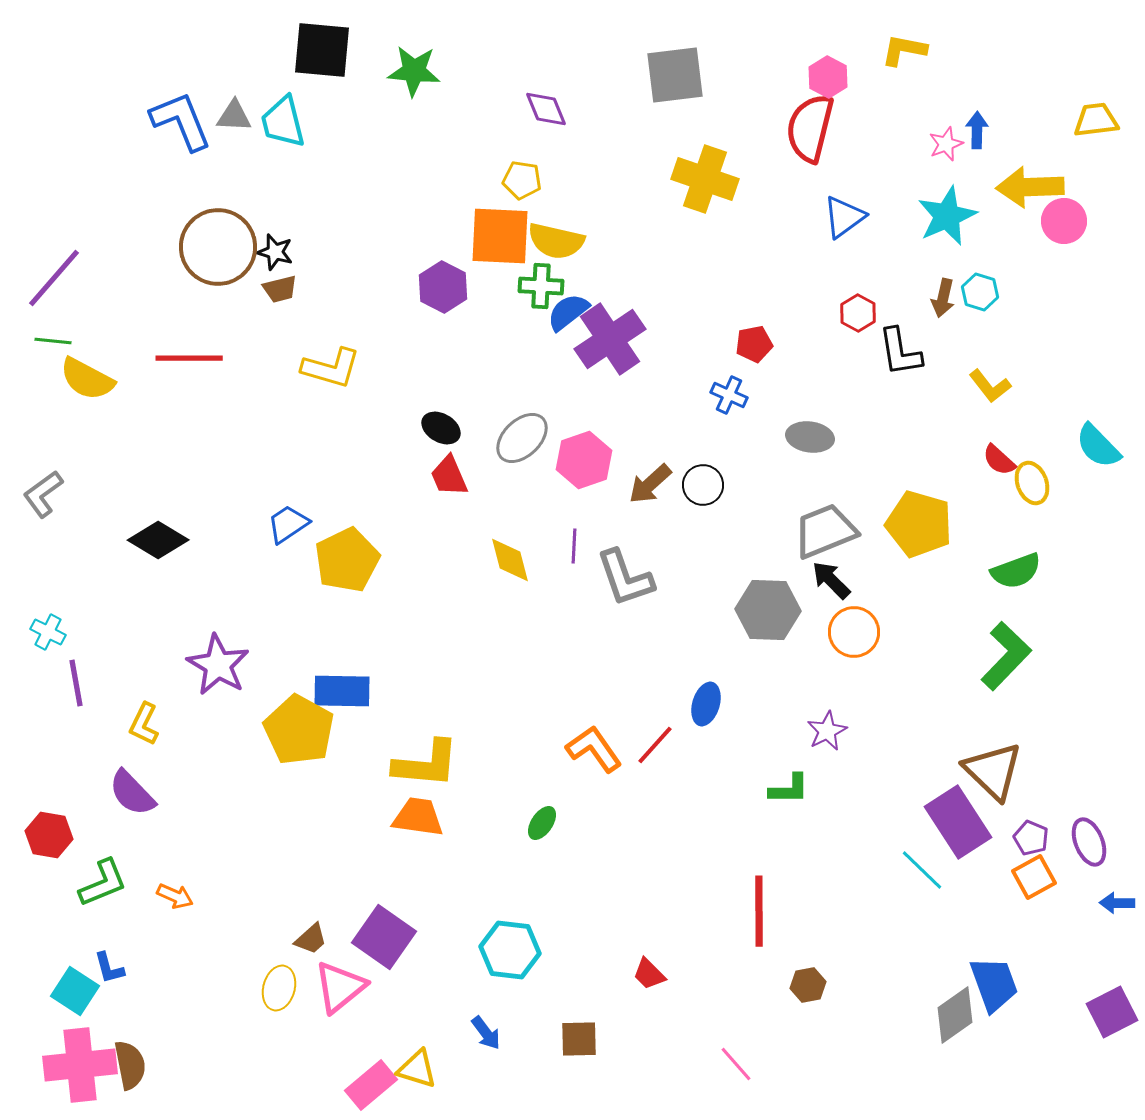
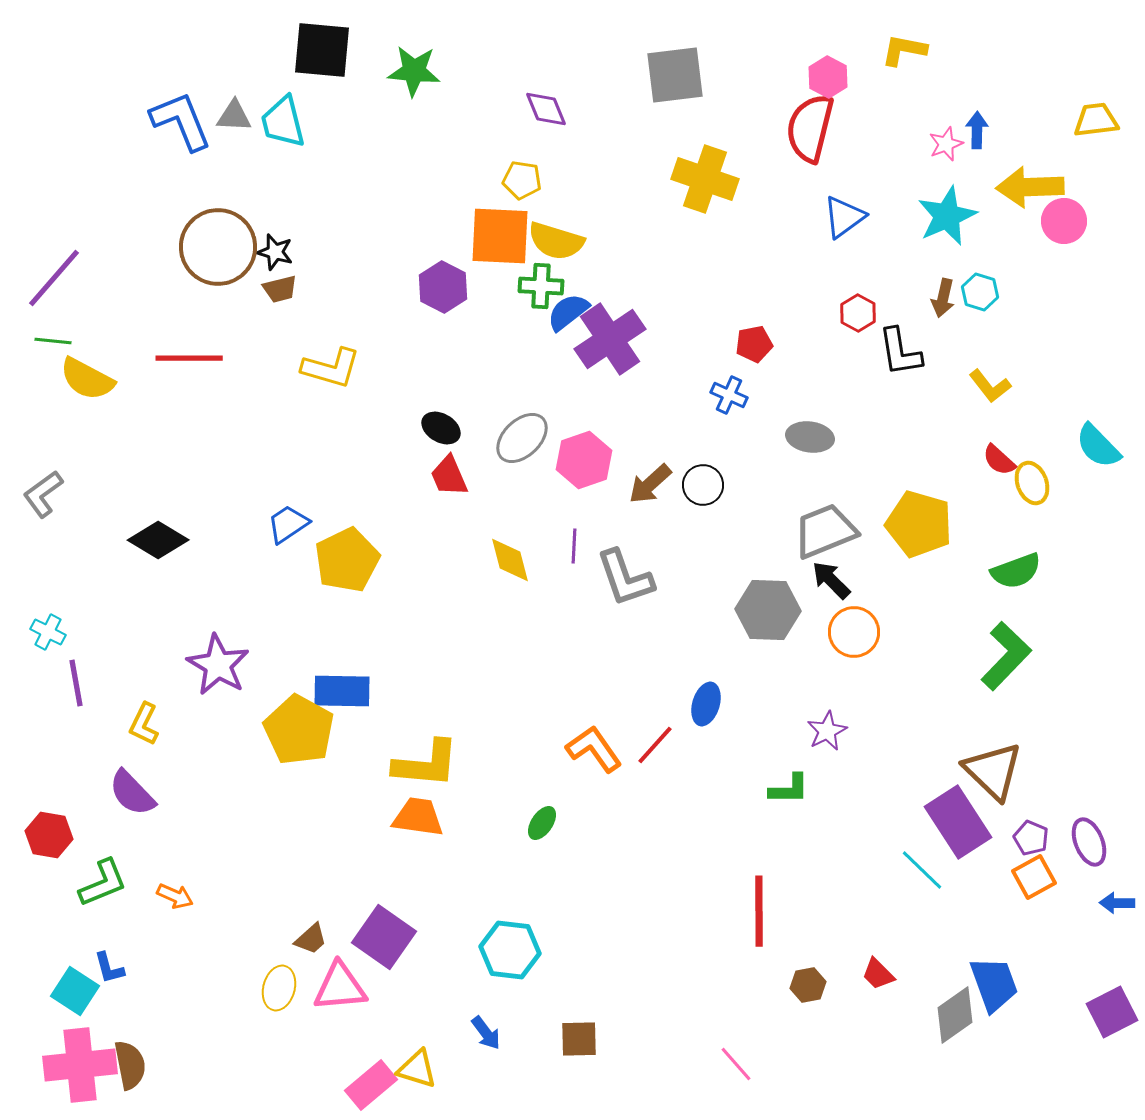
yellow semicircle at (556, 241): rotated 4 degrees clockwise
red trapezoid at (649, 974): moved 229 px right
pink triangle at (340, 987): rotated 34 degrees clockwise
